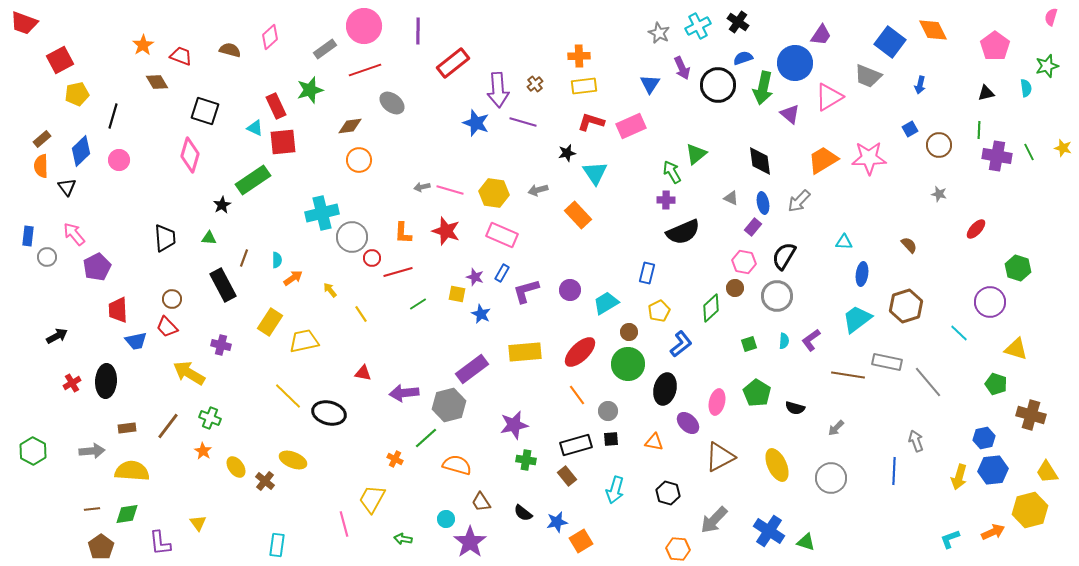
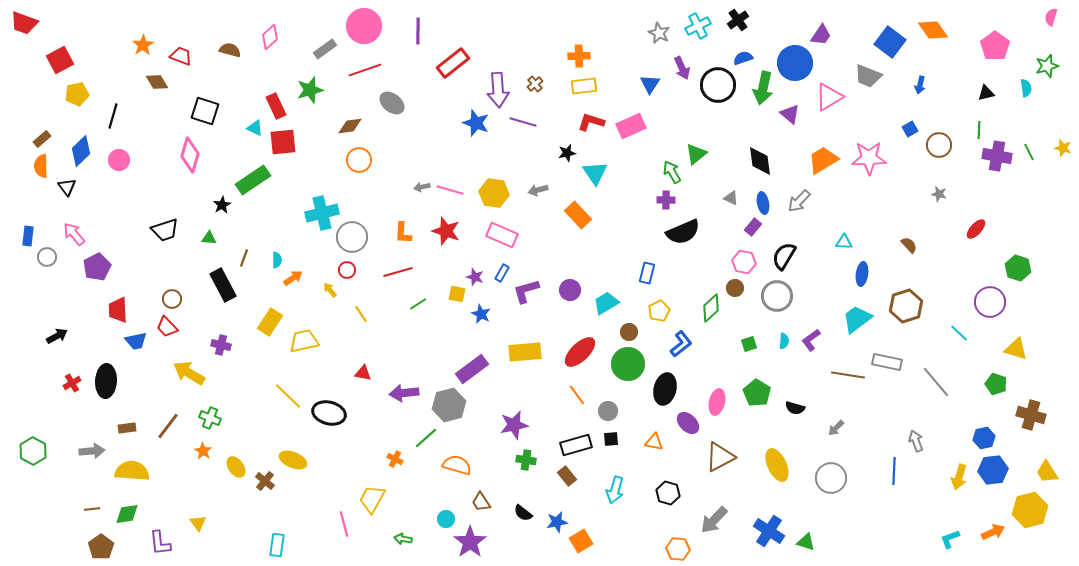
black cross at (738, 22): moved 2 px up; rotated 20 degrees clockwise
orange diamond at (933, 30): rotated 8 degrees counterclockwise
black trapezoid at (165, 238): moved 8 px up; rotated 76 degrees clockwise
red circle at (372, 258): moved 25 px left, 12 px down
gray line at (928, 382): moved 8 px right
